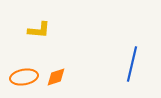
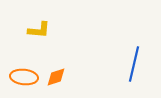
blue line: moved 2 px right
orange ellipse: rotated 16 degrees clockwise
